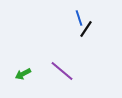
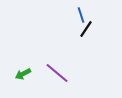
blue line: moved 2 px right, 3 px up
purple line: moved 5 px left, 2 px down
